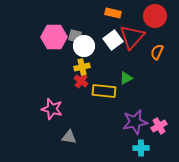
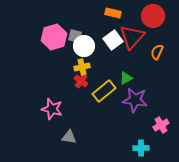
red circle: moved 2 px left
pink hexagon: rotated 15 degrees counterclockwise
yellow rectangle: rotated 45 degrees counterclockwise
purple star: moved 22 px up; rotated 20 degrees clockwise
pink cross: moved 2 px right, 1 px up
